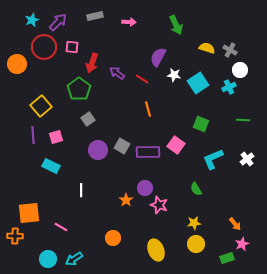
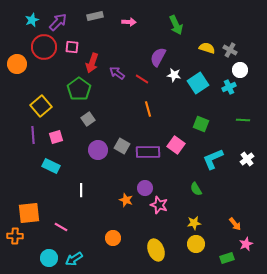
orange star at (126, 200): rotated 16 degrees counterclockwise
pink star at (242, 244): moved 4 px right
cyan circle at (48, 259): moved 1 px right, 1 px up
